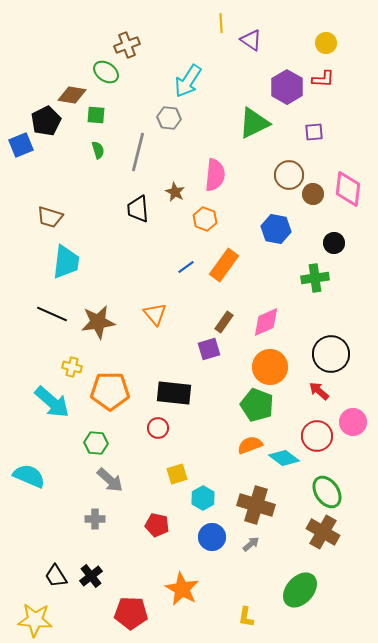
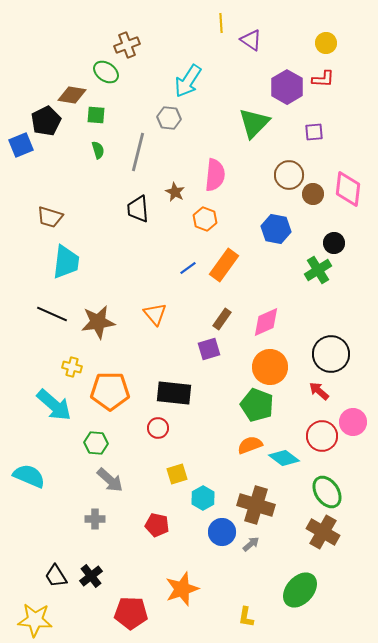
green triangle at (254, 123): rotated 20 degrees counterclockwise
blue line at (186, 267): moved 2 px right, 1 px down
green cross at (315, 278): moved 3 px right, 8 px up; rotated 24 degrees counterclockwise
brown rectangle at (224, 322): moved 2 px left, 3 px up
cyan arrow at (52, 402): moved 2 px right, 3 px down
red circle at (317, 436): moved 5 px right
blue circle at (212, 537): moved 10 px right, 5 px up
orange star at (182, 589): rotated 24 degrees clockwise
